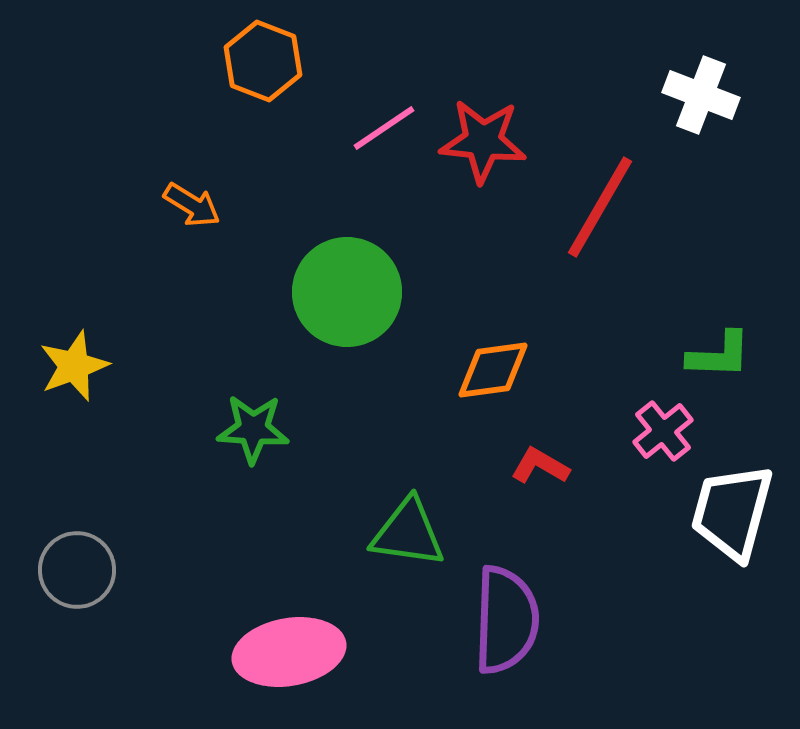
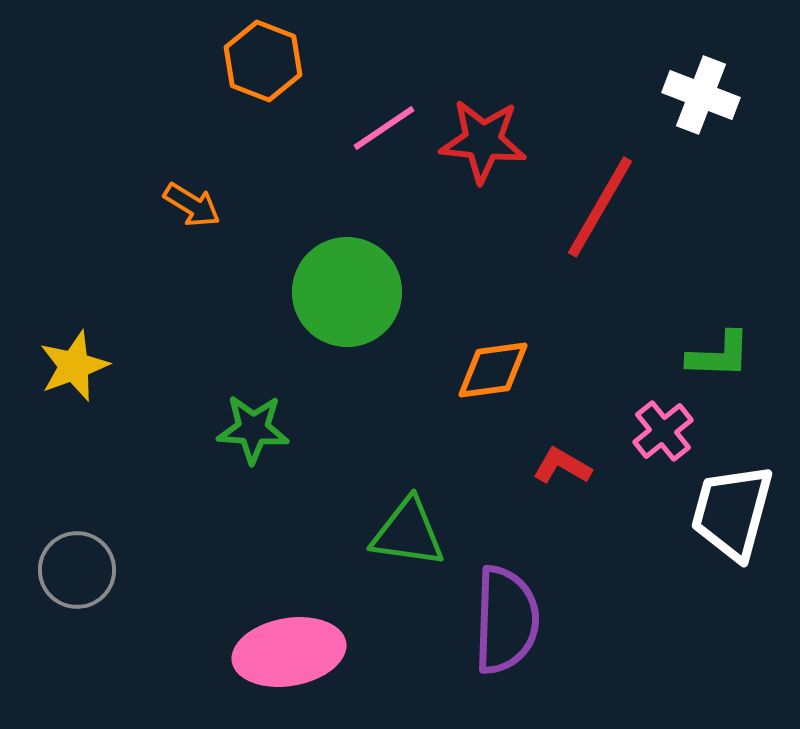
red L-shape: moved 22 px right
